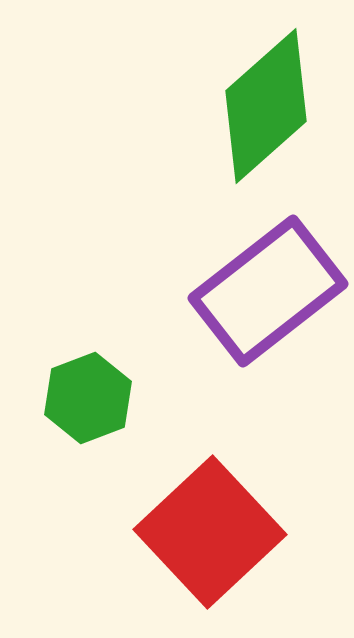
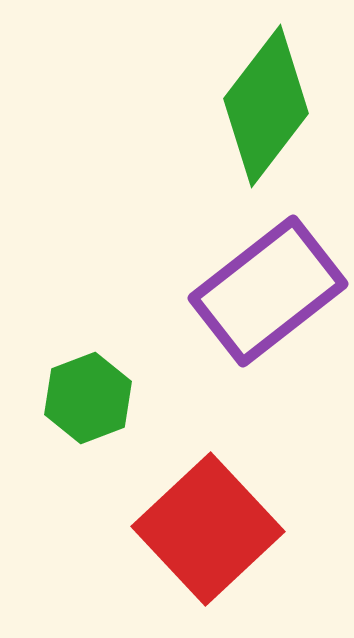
green diamond: rotated 11 degrees counterclockwise
red square: moved 2 px left, 3 px up
